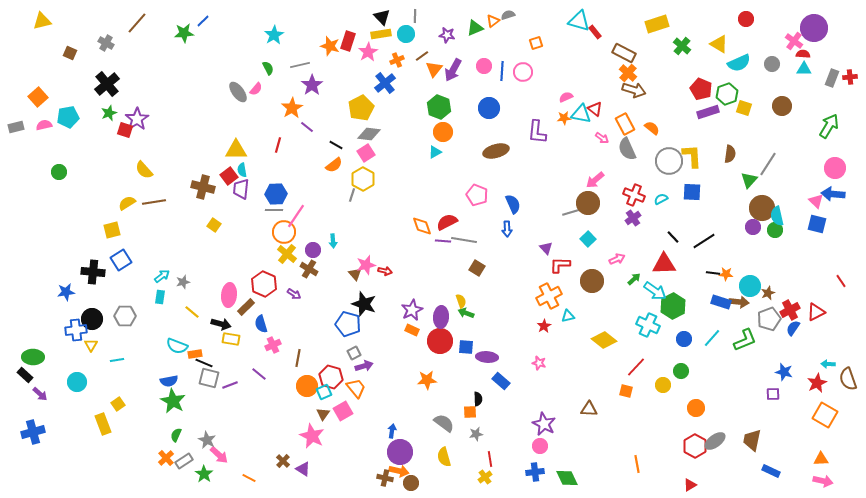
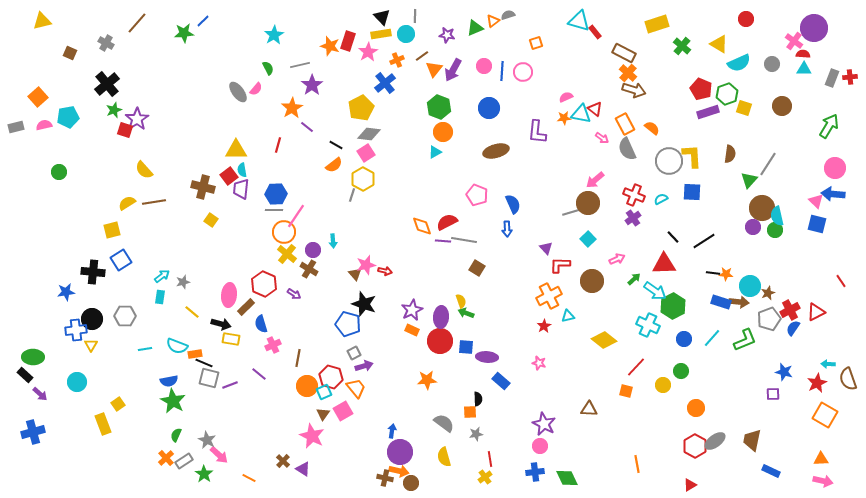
green star at (109, 113): moved 5 px right, 3 px up
yellow square at (214, 225): moved 3 px left, 5 px up
cyan line at (117, 360): moved 28 px right, 11 px up
